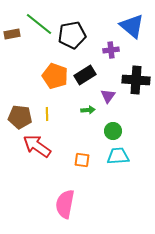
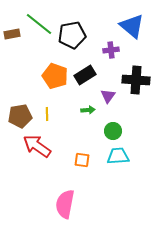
brown pentagon: moved 1 px up; rotated 15 degrees counterclockwise
